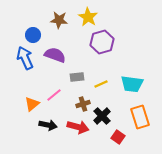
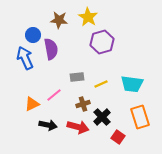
purple semicircle: moved 4 px left, 6 px up; rotated 60 degrees clockwise
orange triangle: rotated 14 degrees clockwise
black cross: moved 1 px down
